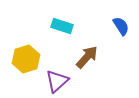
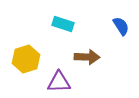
cyan rectangle: moved 1 px right, 2 px up
brown arrow: rotated 50 degrees clockwise
purple triangle: moved 2 px right, 1 px down; rotated 40 degrees clockwise
